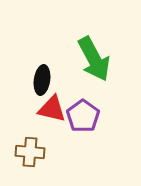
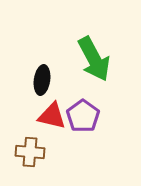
red triangle: moved 7 px down
